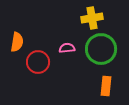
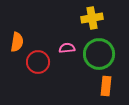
green circle: moved 2 px left, 5 px down
